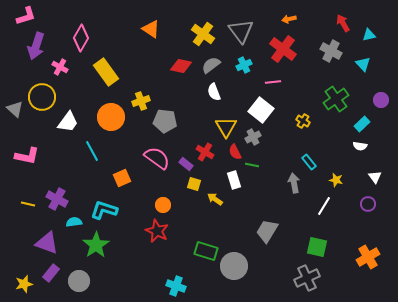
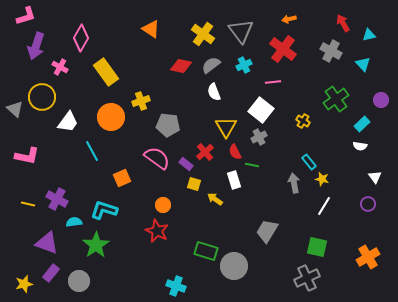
gray pentagon at (165, 121): moved 3 px right, 4 px down
gray cross at (253, 137): moved 6 px right
red cross at (205, 152): rotated 18 degrees clockwise
yellow star at (336, 180): moved 14 px left, 1 px up
